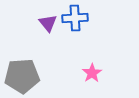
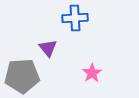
purple triangle: moved 25 px down
